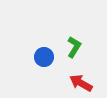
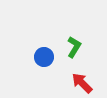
red arrow: moved 1 px right; rotated 15 degrees clockwise
